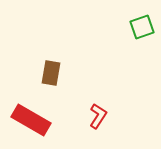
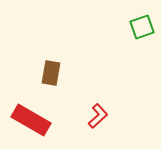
red L-shape: rotated 15 degrees clockwise
